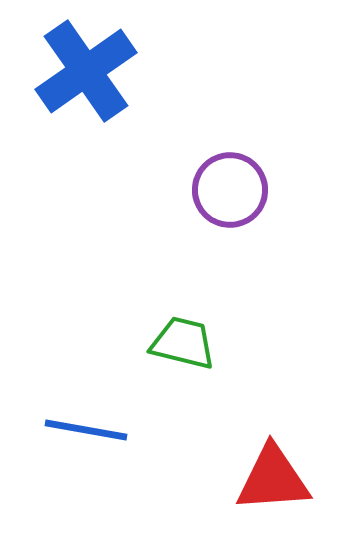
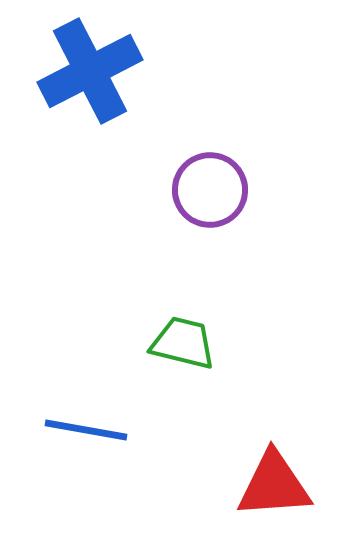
blue cross: moved 4 px right; rotated 8 degrees clockwise
purple circle: moved 20 px left
red triangle: moved 1 px right, 6 px down
